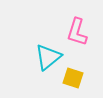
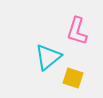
pink L-shape: moved 1 px up
